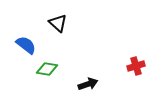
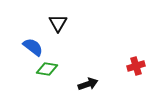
black triangle: rotated 18 degrees clockwise
blue semicircle: moved 7 px right, 2 px down
